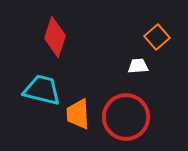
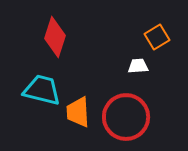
orange square: rotated 10 degrees clockwise
orange trapezoid: moved 2 px up
